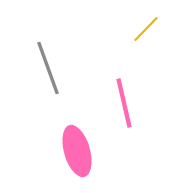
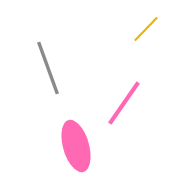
pink line: rotated 48 degrees clockwise
pink ellipse: moved 1 px left, 5 px up
